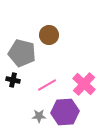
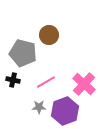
gray pentagon: moved 1 px right
pink line: moved 1 px left, 3 px up
purple hexagon: moved 1 px up; rotated 16 degrees counterclockwise
gray star: moved 9 px up
